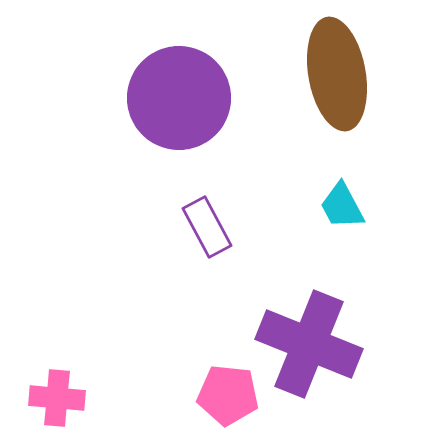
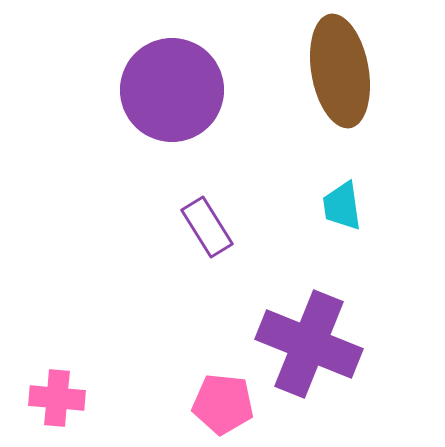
brown ellipse: moved 3 px right, 3 px up
purple circle: moved 7 px left, 8 px up
cyan trapezoid: rotated 20 degrees clockwise
purple rectangle: rotated 4 degrees counterclockwise
pink pentagon: moved 5 px left, 9 px down
